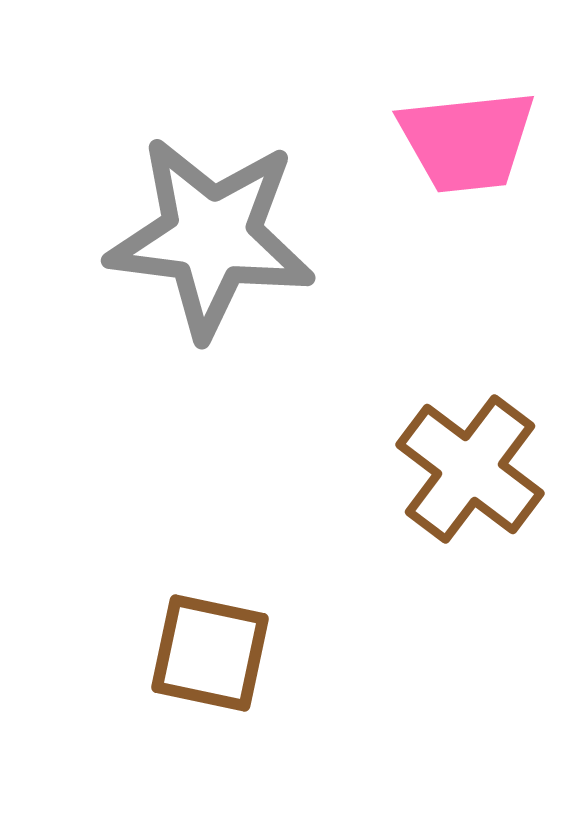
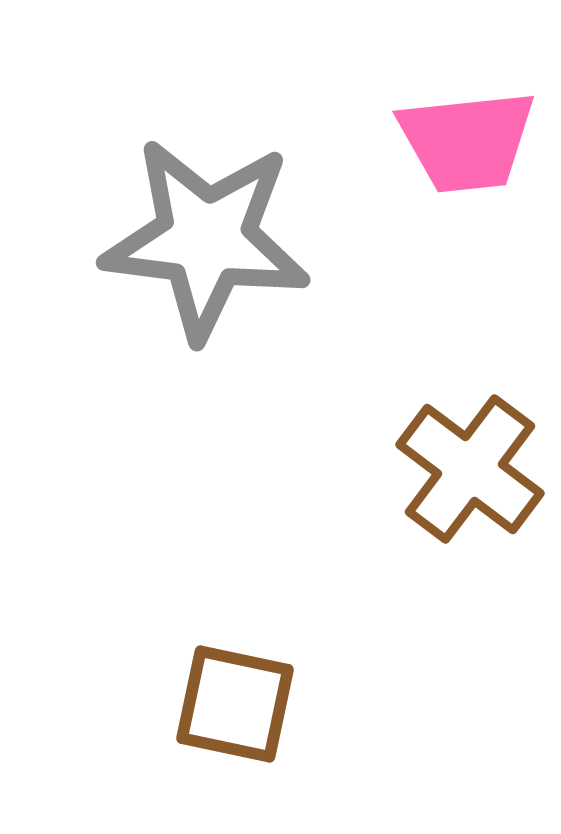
gray star: moved 5 px left, 2 px down
brown square: moved 25 px right, 51 px down
